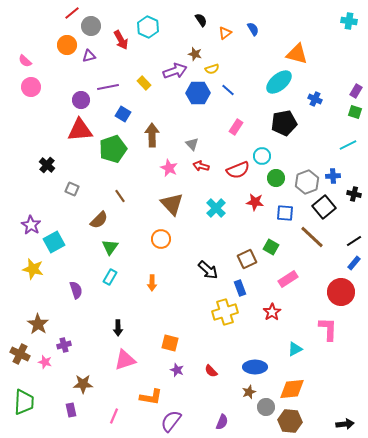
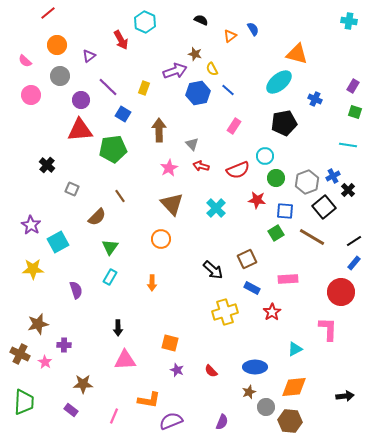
red line at (72, 13): moved 24 px left
black semicircle at (201, 20): rotated 32 degrees counterclockwise
gray circle at (91, 26): moved 31 px left, 50 px down
cyan hexagon at (148, 27): moved 3 px left, 5 px up
orange triangle at (225, 33): moved 5 px right, 3 px down
orange circle at (67, 45): moved 10 px left
purple triangle at (89, 56): rotated 24 degrees counterclockwise
yellow semicircle at (212, 69): rotated 80 degrees clockwise
yellow rectangle at (144, 83): moved 5 px down; rotated 64 degrees clockwise
pink circle at (31, 87): moved 8 px down
purple line at (108, 87): rotated 55 degrees clockwise
purple rectangle at (356, 91): moved 3 px left, 5 px up
blue hexagon at (198, 93): rotated 10 degrees counterclockwise
pink rectangle at (236, 127): moved 2 px left, 1 px up
brown arrow at (152, 135): moved 7 px right, 5 px up
cyan line at (348, 145): rotated 36 degrees clockwise
green pentagon at (113, 149): rotated 12 degrees clockwise
cyan circle at (262, 156): moved 3 px right
pink star at (169, 168): rotated 18 degrees clockwise
blue cross at (333, 176): rotated 24 degrees counterclockwise
black cross at (354, 194): moved 6 px left, 4 px up; rotated 32 degrees clockwise
red star at (255, 202): moved 2 px right, 2 px up
blue square at (285, 213): moved 2 px up
brown semicircle at (99, 220): moved 2 px left, 3 px up
brown line at (312, 237): rotated 12 degrees counterclockwise
cyan square at (54, 242): moved 4 px right
green square at (271, 247): moved 5 px right, 14 px up; rotated 28 degrees clockwise
yellow star at (33, 269): rotated 15 degrees counterclockwise
black arrow at (208, 270): moved 5 px right
pink rectangle at (288, 279): rotated 30 degrees clockwise
blue rectangle at (240, 288): moved 12 px right; rotated 42 degrees counterclockwise
brown star at (38, 324): rotated 25 degrees clockwise
purple cross at (64, 345): rotated 16 degrees clockwise
pink triangle at (125, 360): rotated 15 degrees clockwise
pink star at (45, 362): rotated 16 degrees clockwise
orange diamond at (292, 389): moved 2 px right, 2 px up
orange L-shape at (151, 397): moved 2 px left, 3 px down
purple rectangle at (71, 410): rotated 40 degrees counterclockwise
purple semicircle at (171, 421): rotated 30 degrees clockwise
black arrow at (345, 424): moved 28 px up
